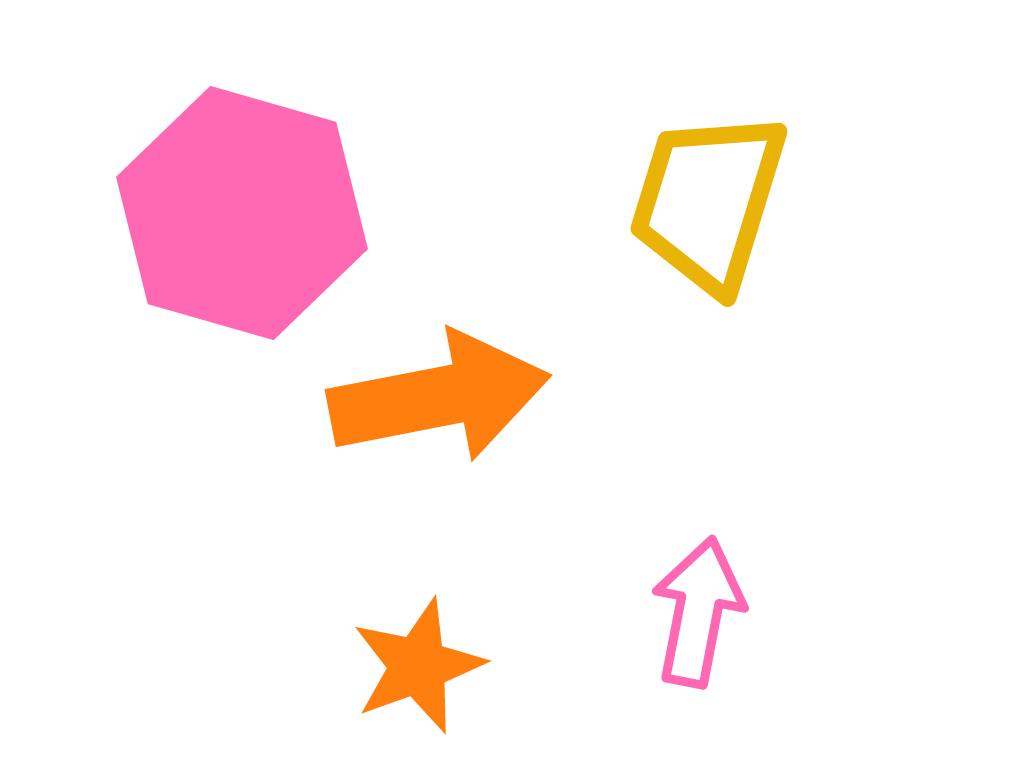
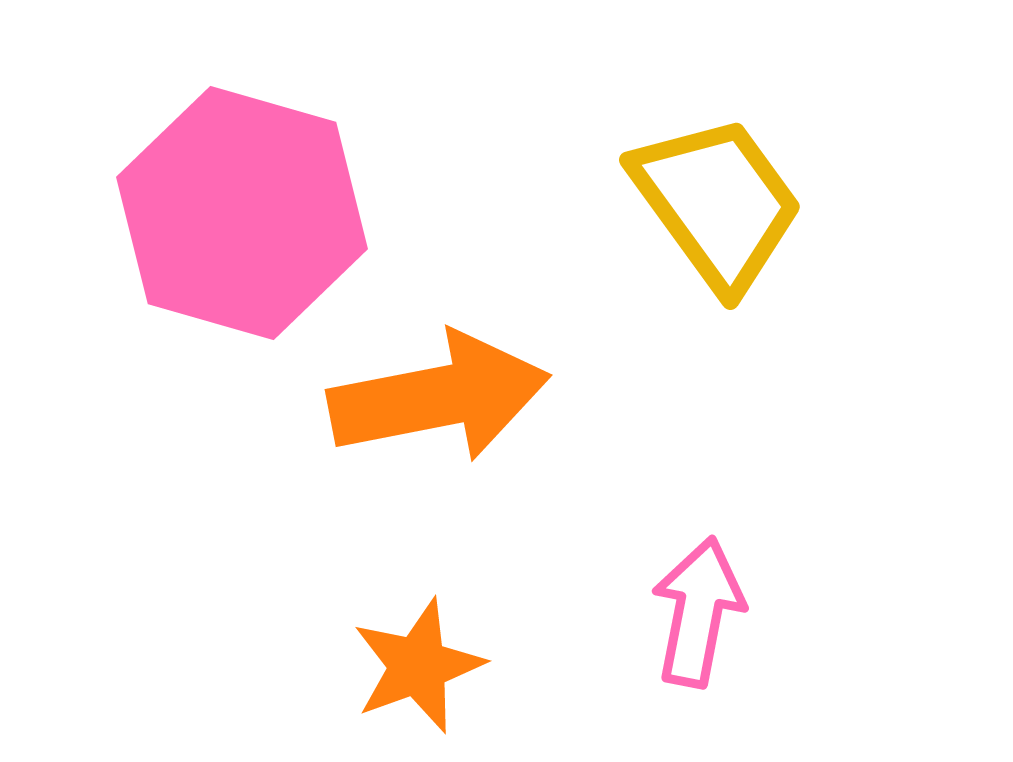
yellow trapezoid: moved 9 px right, 2 px down; rotated 127 degrees clockwise
